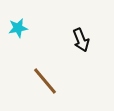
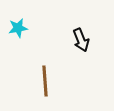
brown line: rotated 36 degrees clockwise
